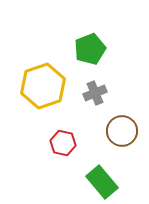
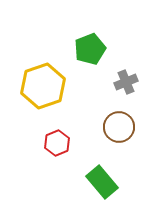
gray cross: moved 31 px right, 11 px up
brown circle: moved 3 px left, 4 px up
red hexagon: moved 6 px left; rotated 25 degrees clockwise
